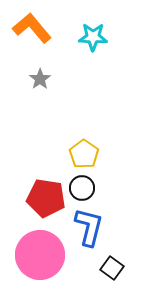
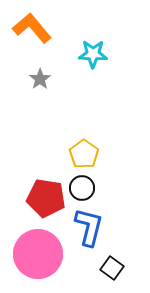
cyan star: moved 17 px down
pink circle: moved 2 px left, 1 px up
